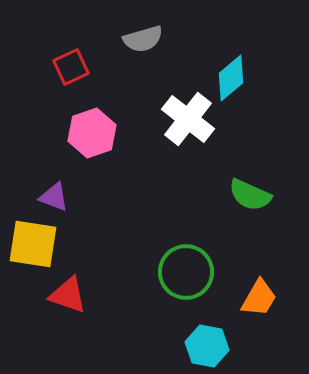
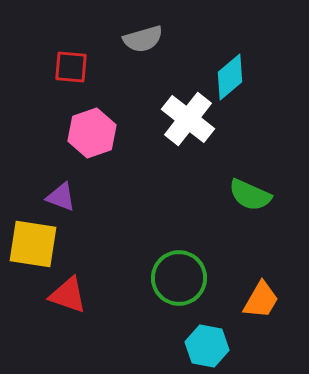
red square: rotated 30 degrees clockwise
cyan diamond: moved 1 px left, 1 px up
purple triangle: moved 7 px right
green circle: moved 7 px left, 6 px down
orange trapezoid: moved 2 px right, 2 px down
